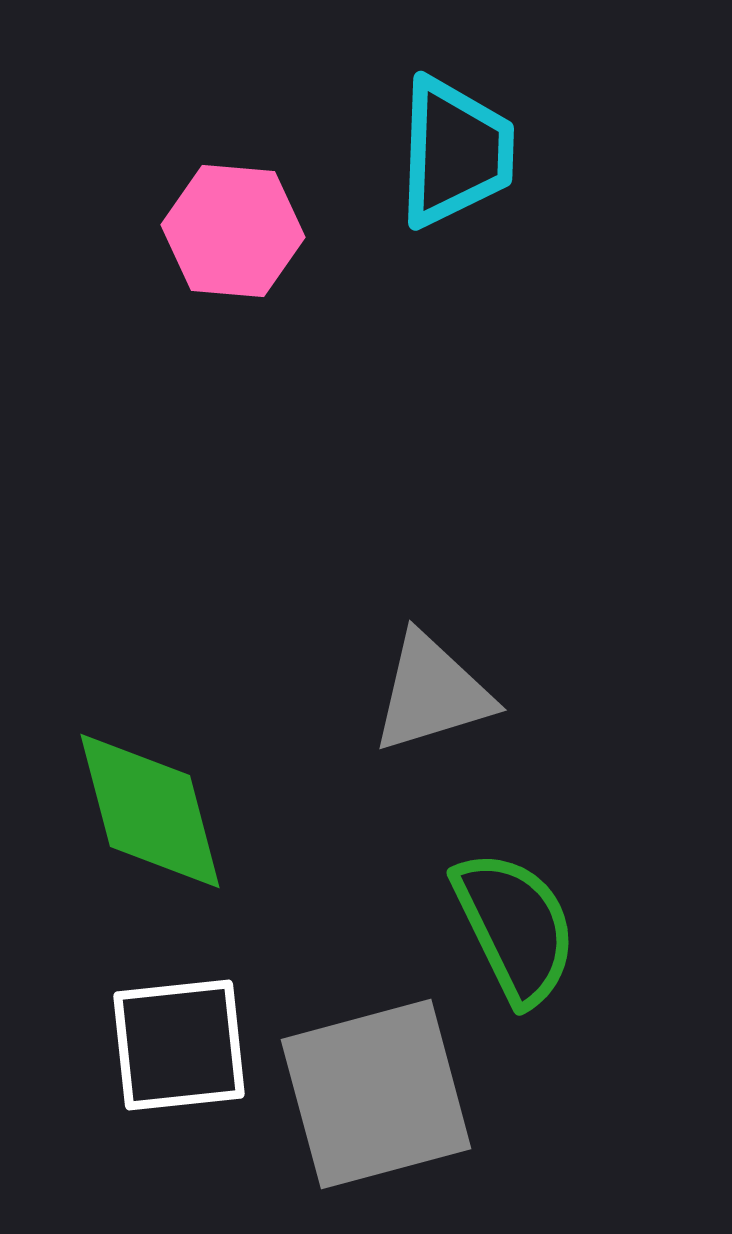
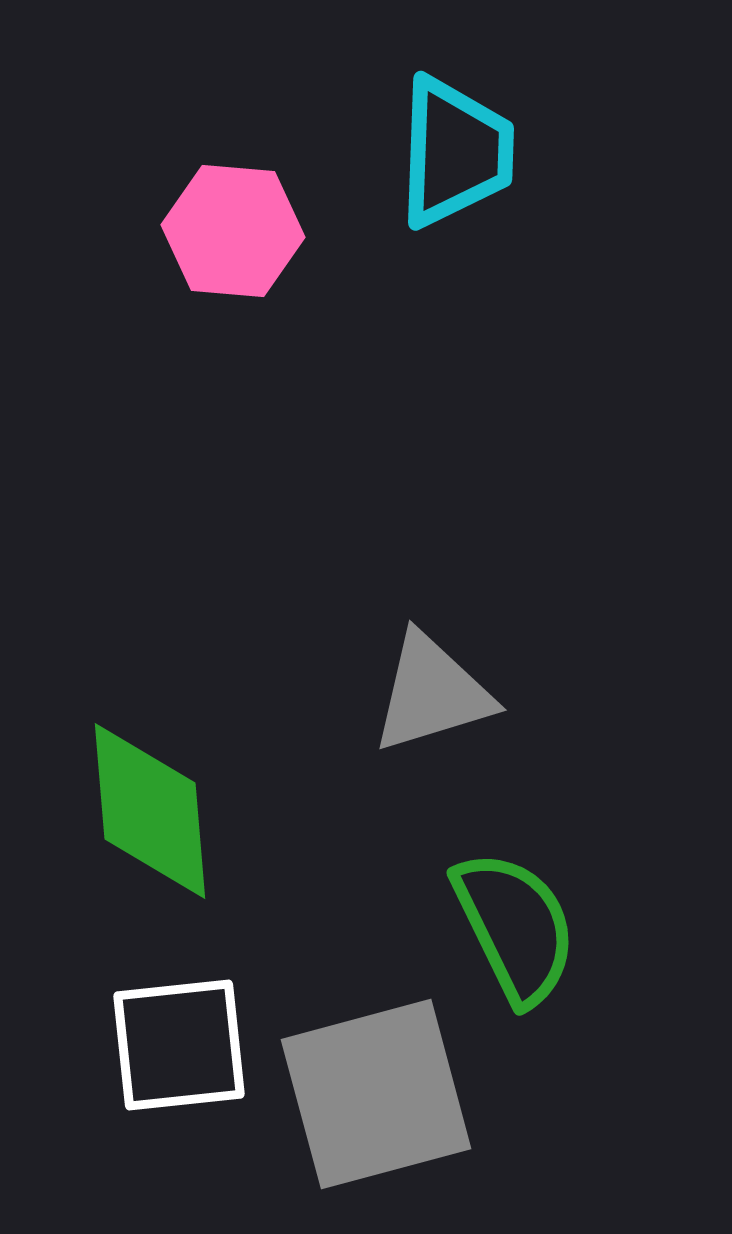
green diamond: rotated 10 degrees clockwise
